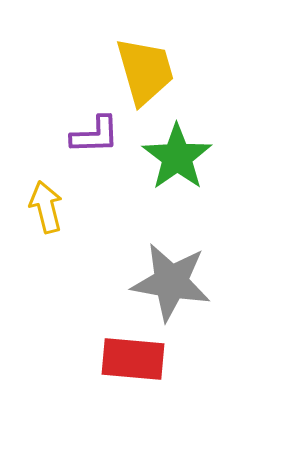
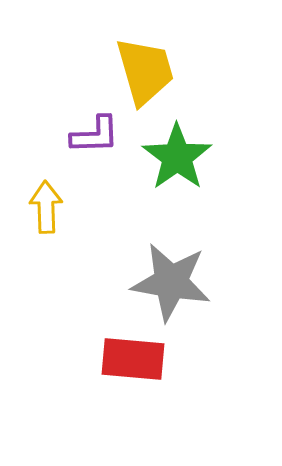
yellow arrow: rotated 12 degrees clockwise
